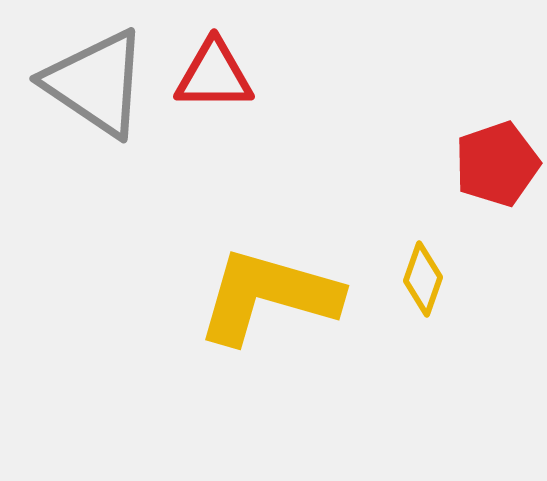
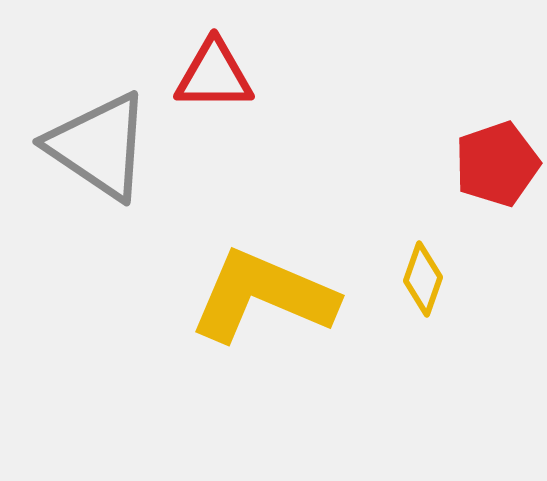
gray triangle: moved 3 px right, 63 px down
yellow L-shape: moved 5 px left; rotated 7 degrees clockwise
